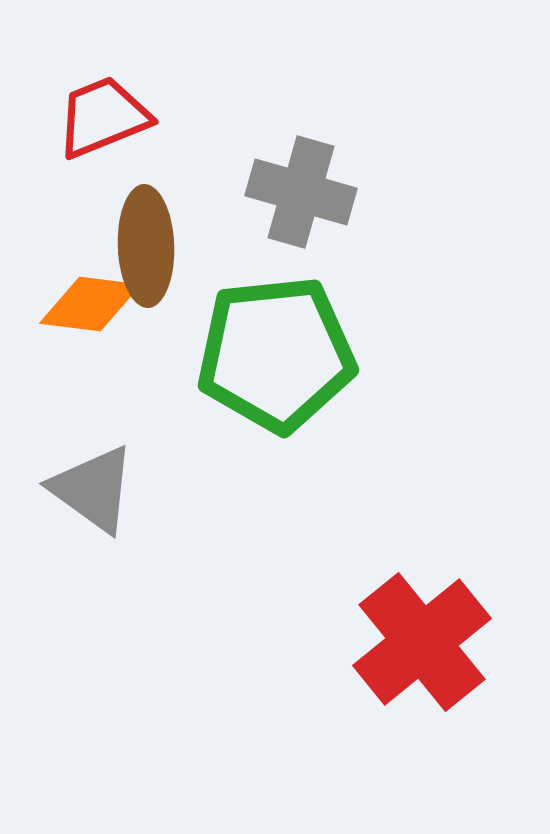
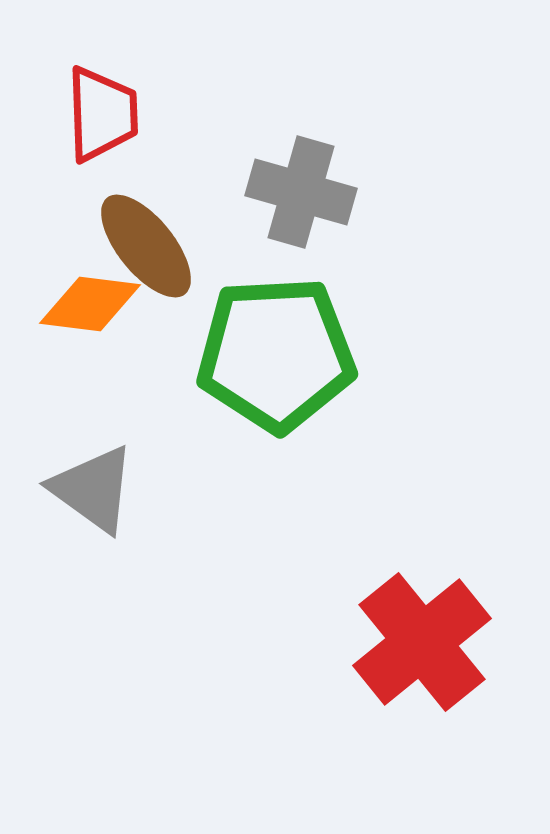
red trapezoid: moved 1 px left, 3 px up; rotated 110 degrees clockwise
brown ellipse: rotated 37 degrees counterclockwise
green pentagon: rotated 3 degrees clockwise
